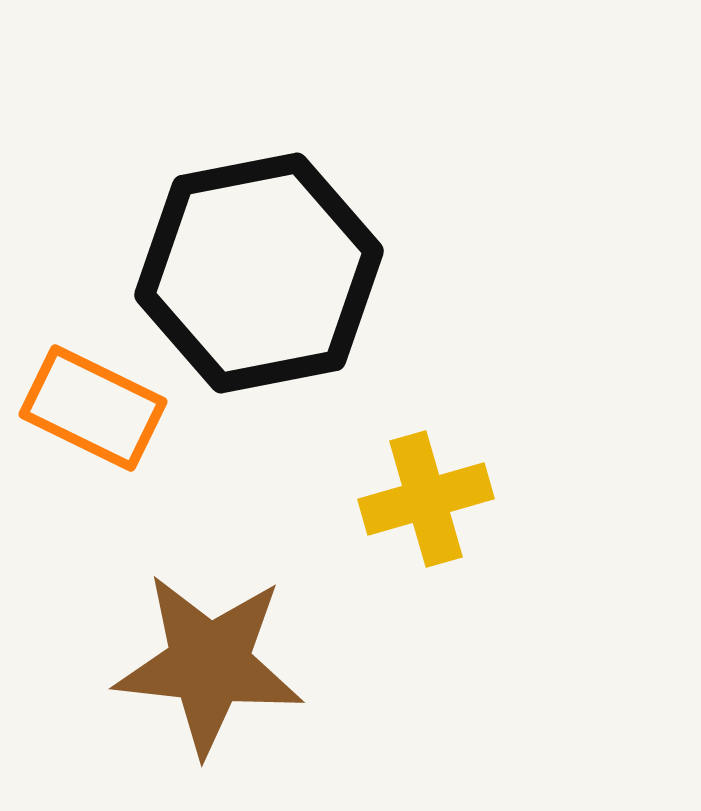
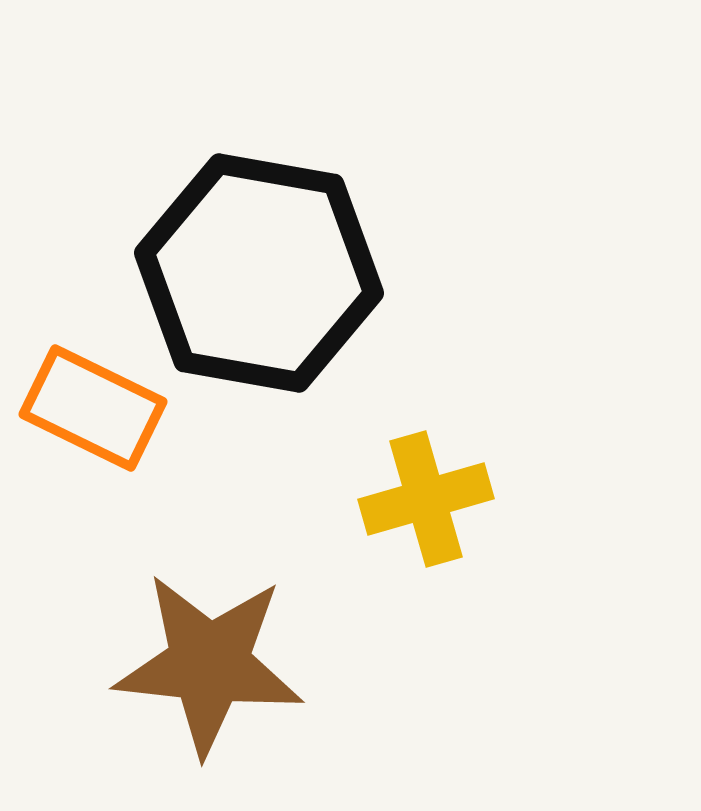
black hexagon: rotated 21 degrees clockwise
